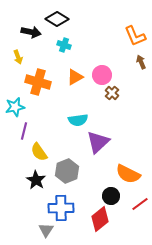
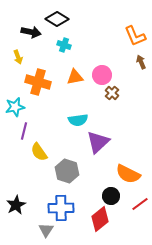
orange triangle: rotated 18 degrees clockwise
gray hexagon: rotated 20 degrees counterclockwise
black star: moved 20 px left, 25 px down; rotated 12 degrees clockwise
